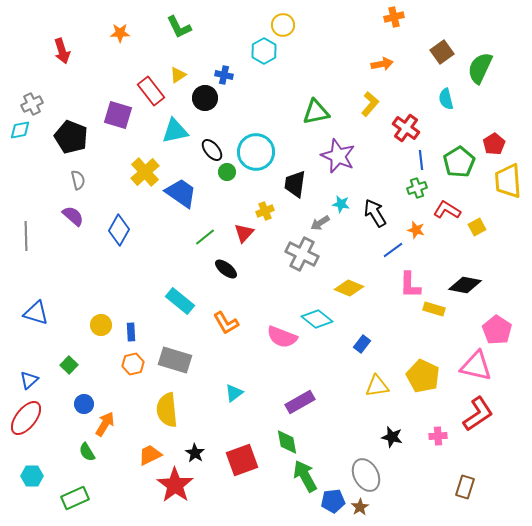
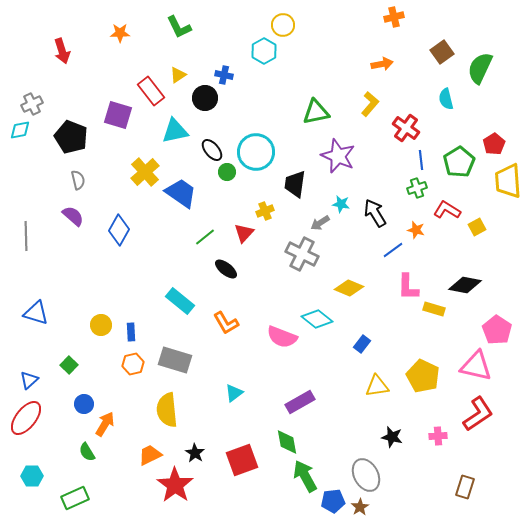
pink L-shape at (410, 285): moved 2 px left, 2 px down
